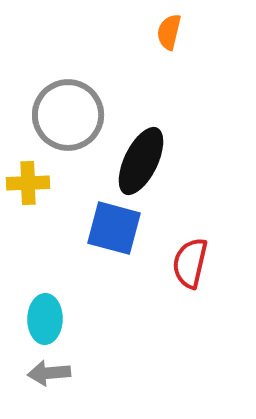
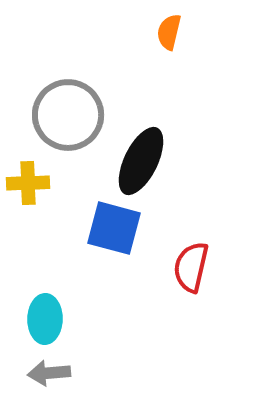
red semicircle: moved 1 px right, 4 px down
